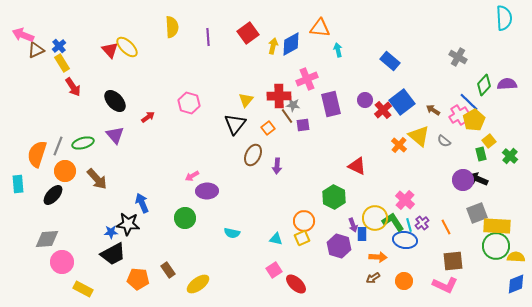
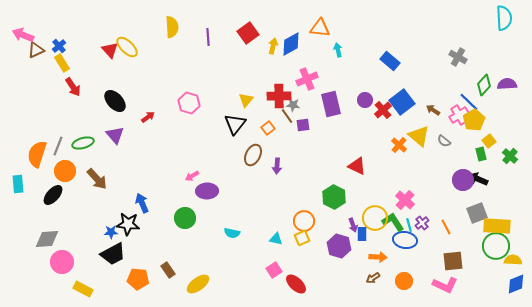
yellow semicircle at (516, 257): moved 3 px left, 3 px down
